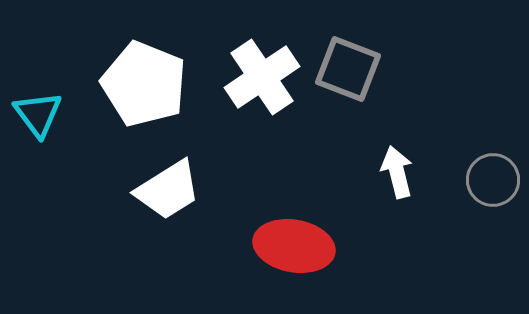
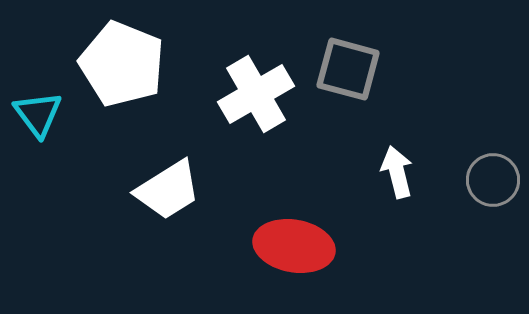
gray square: rotated 6 degrees counterclockwise
white cross: moved 6 px left, 17 px down; rotated 4 degrees clockwise
white pentagon: moved 22 px left, 20 px up
